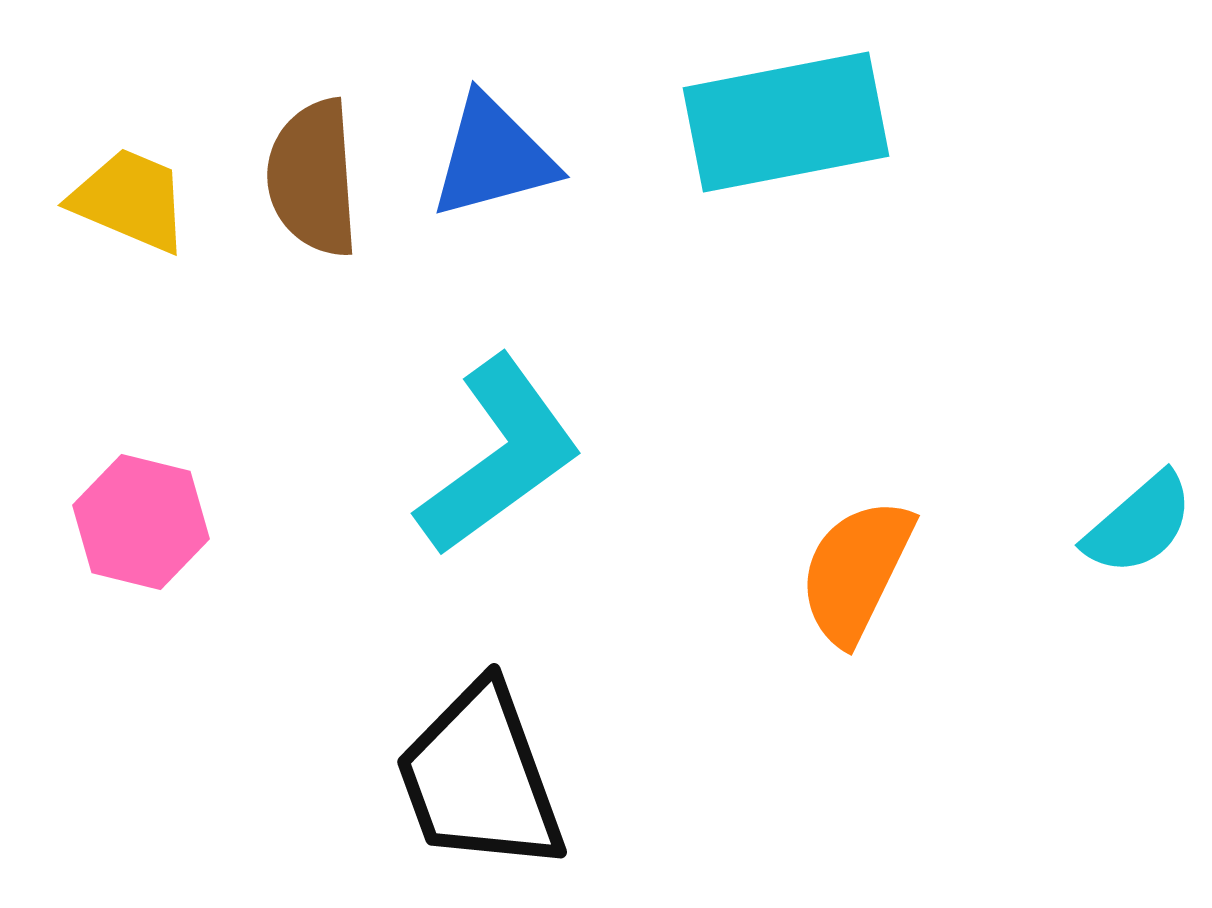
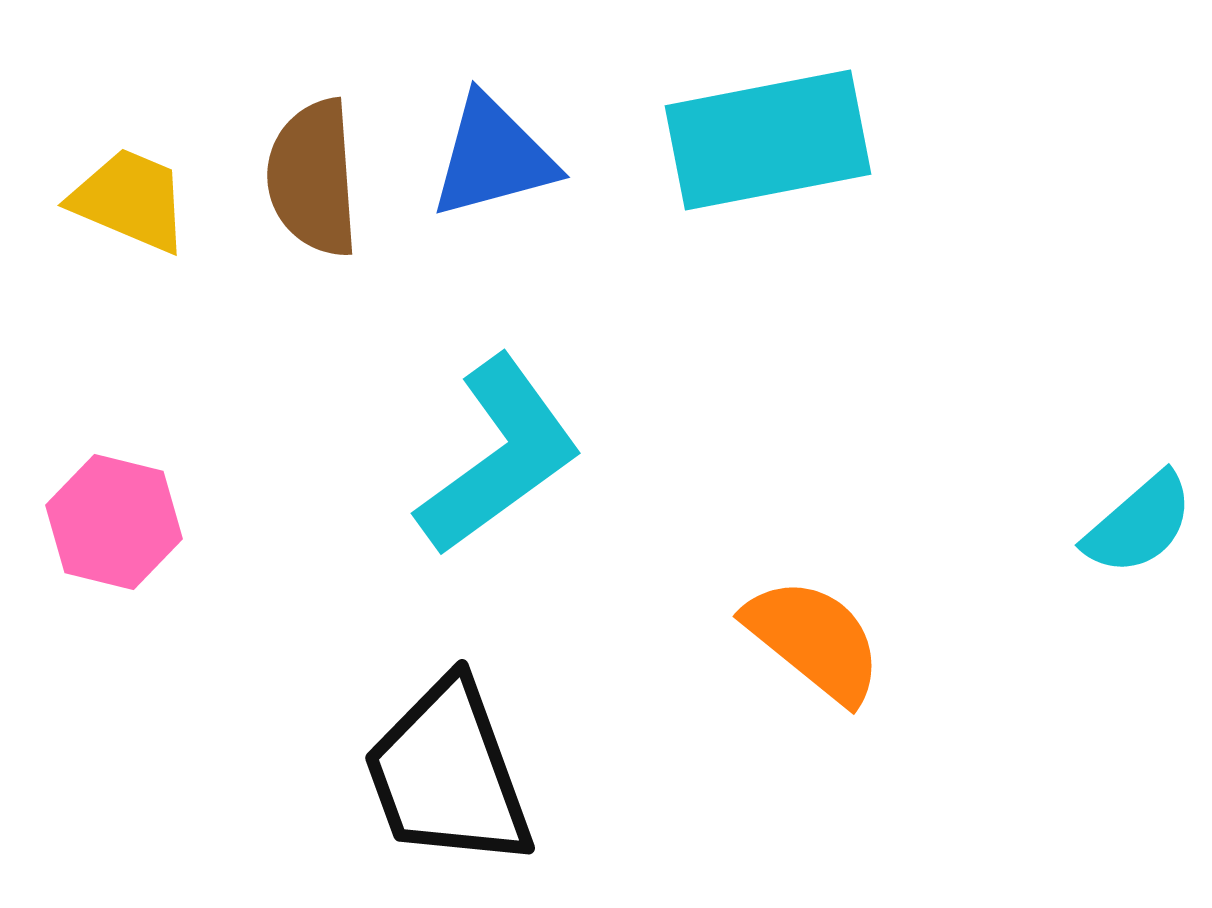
cyan rectangle: moved 18 px left, 18 px down
pink hexagon: moved 27 px left
orange semicircle: moved 42 px left, 69 px down; rotated 103 degrees clockwise
black trapezoid: moved 32 px left, 4 px up
